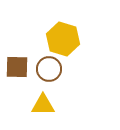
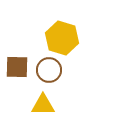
yellow hexagon: moved 1 px left, 1 px up
brown circle: moved 1 px down
